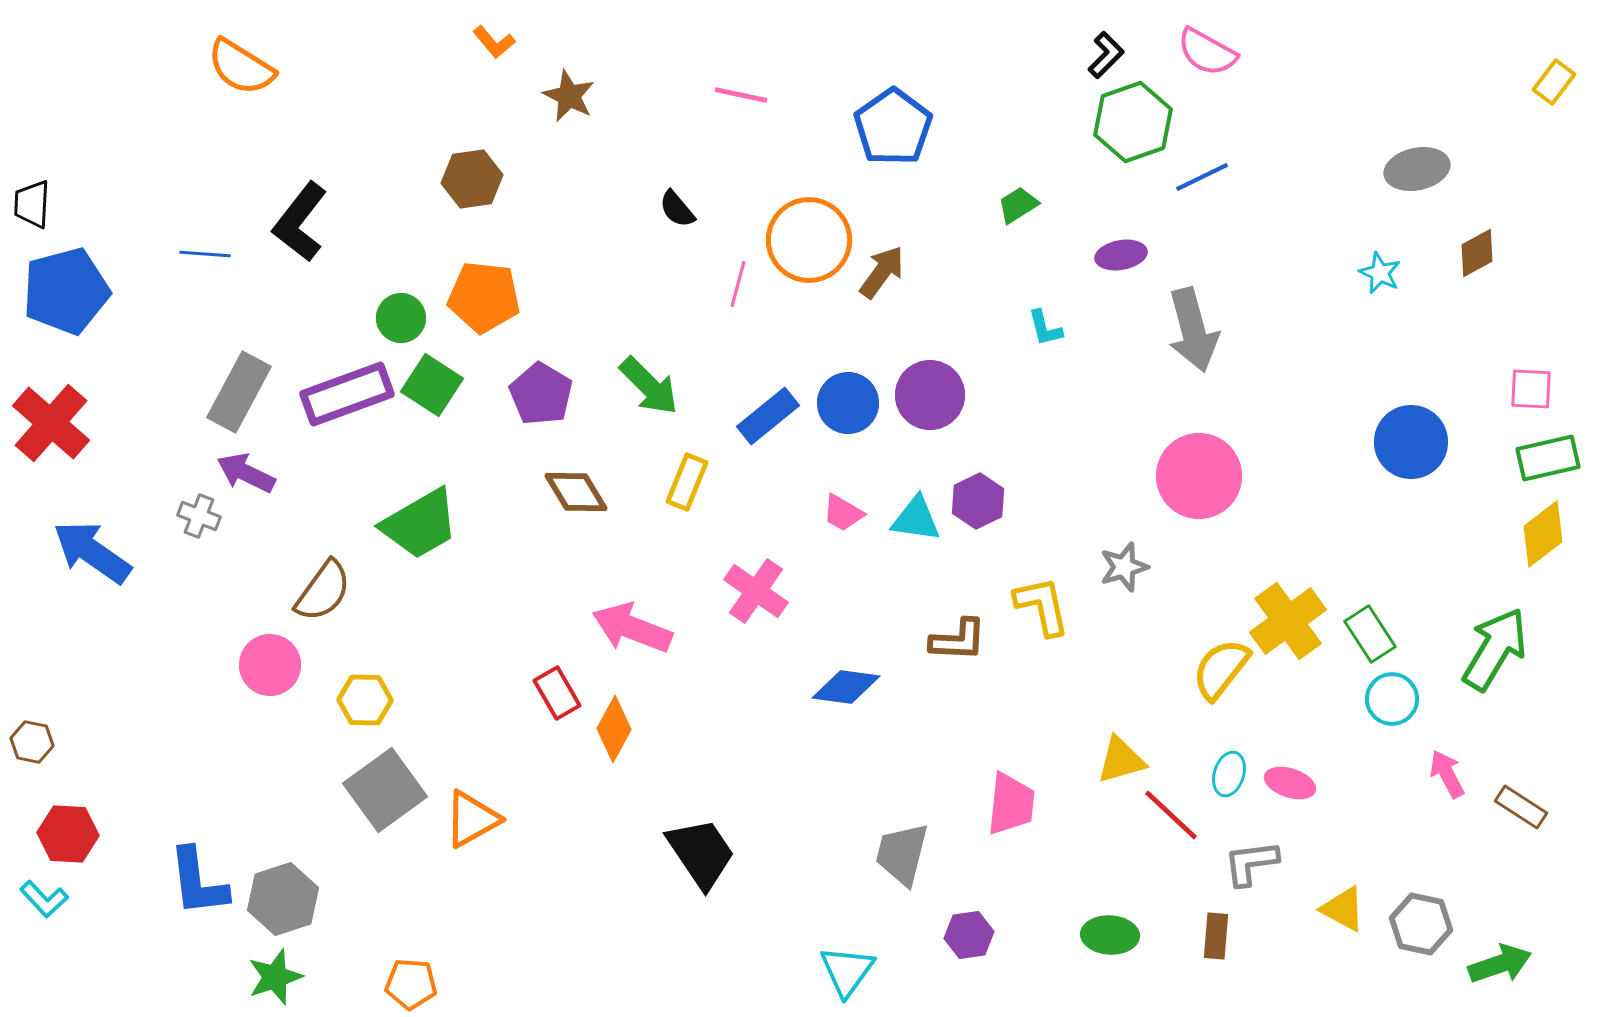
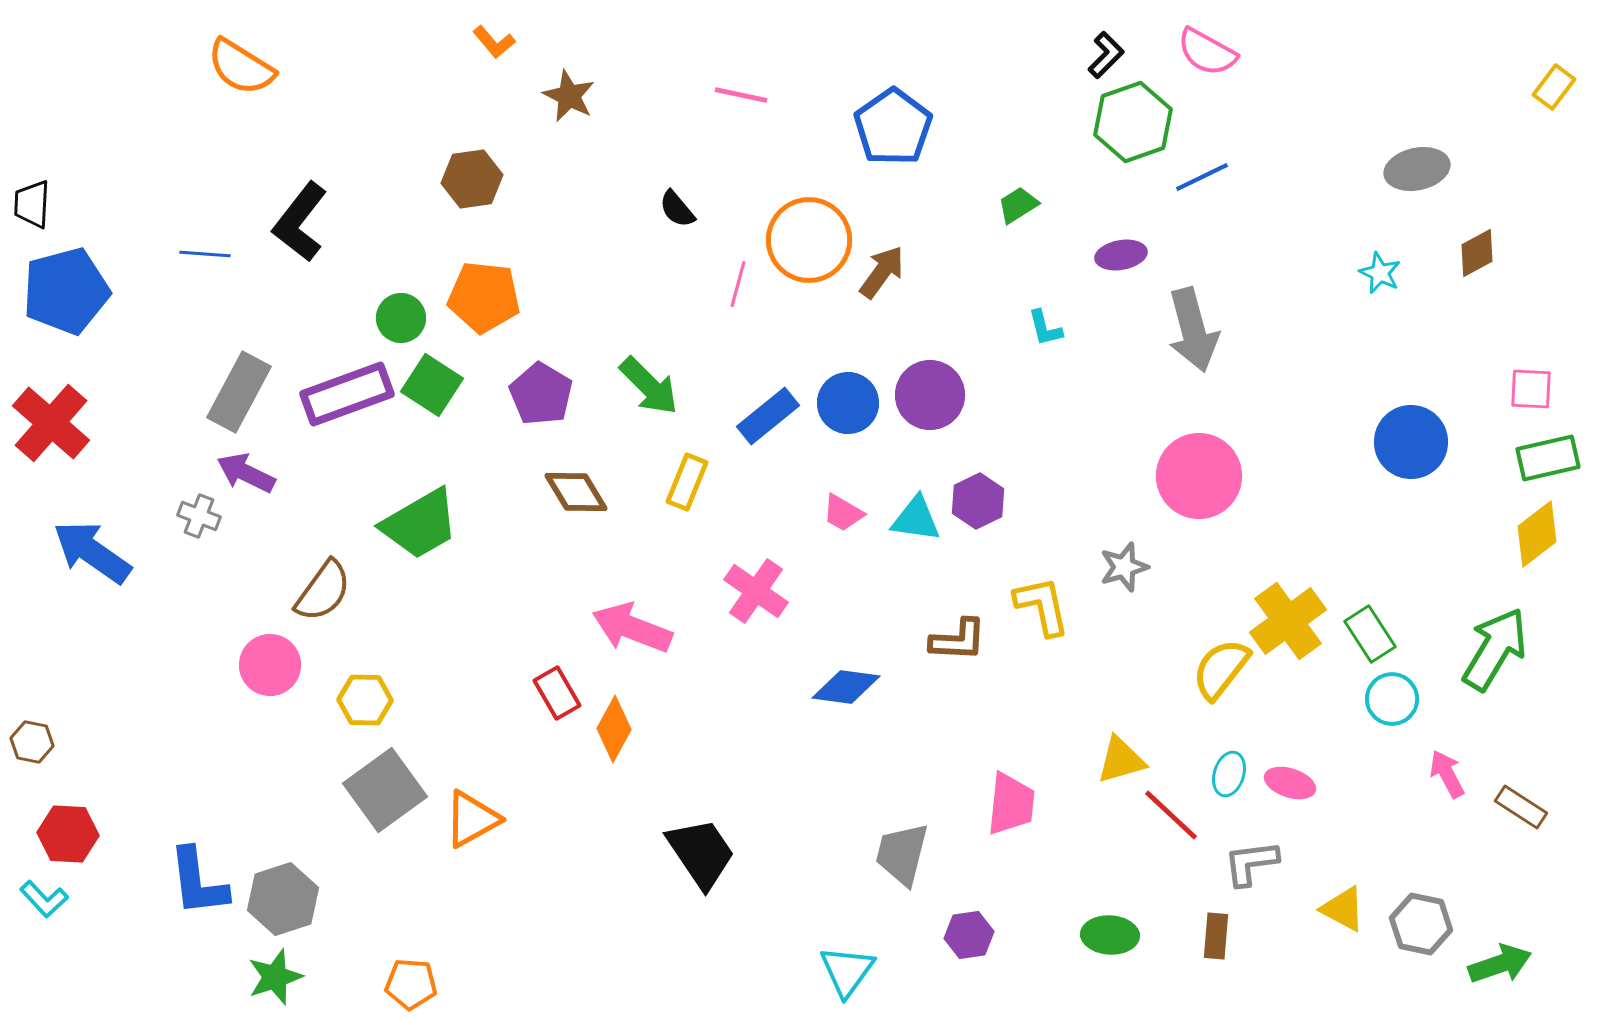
yellow rectangle at (1554, 82): moved 5 px down
yellow diamond at (1543, 534): moved 6 px left
